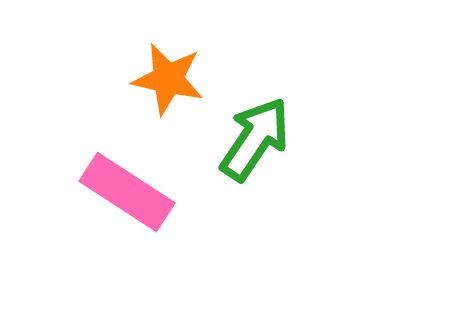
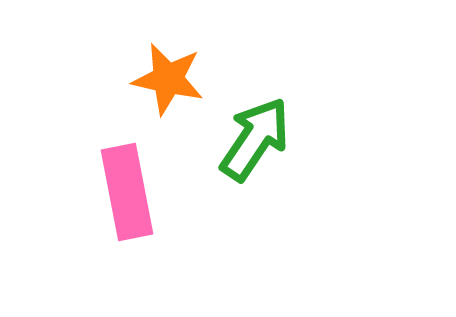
pink rectangle: rotated 46 degrees clockwise
